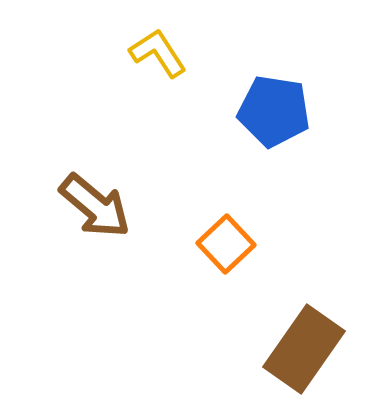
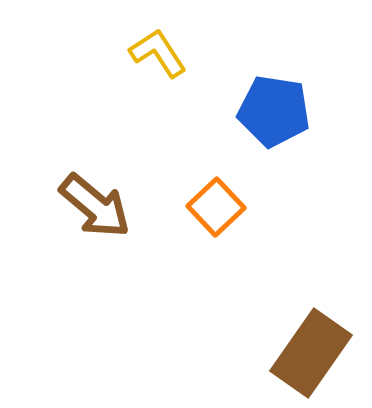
orange square: moved 10 px left, 37 px up
brown rectangle: moved 7 px right, 4 px down
